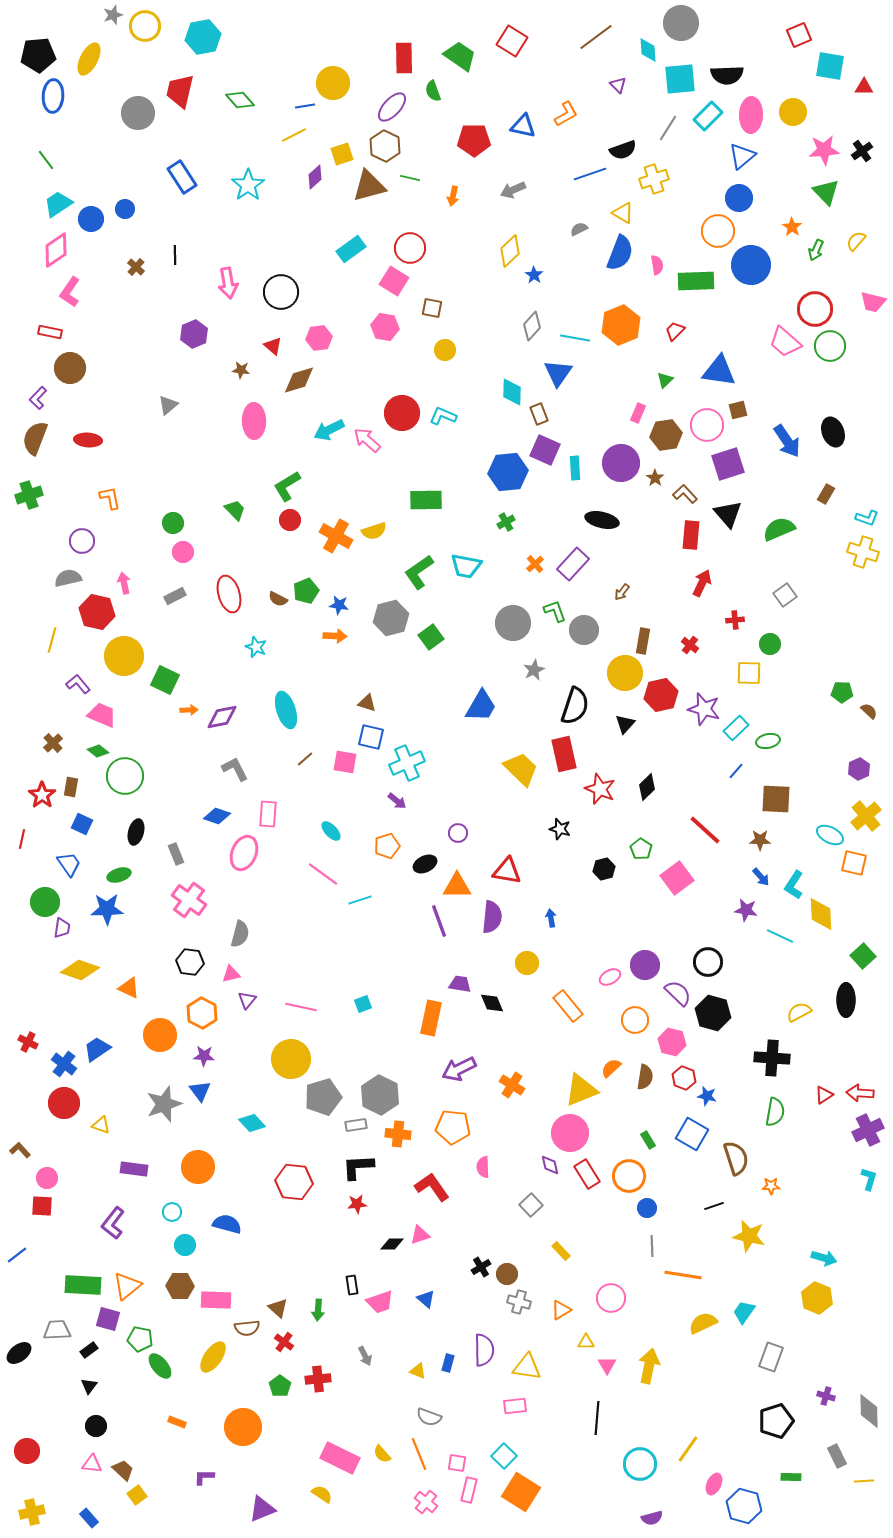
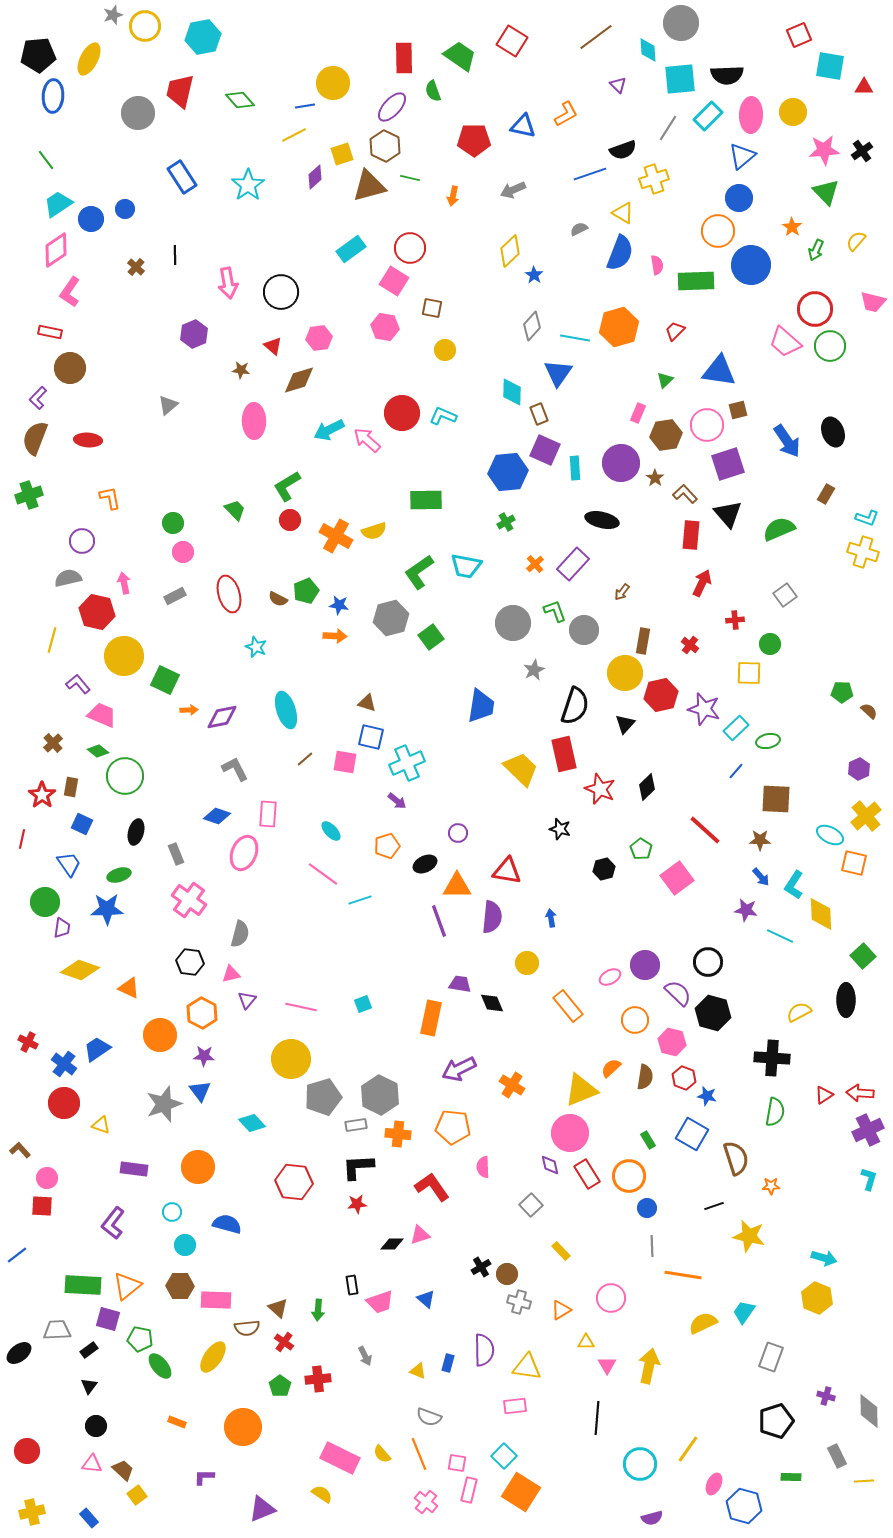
orange hexagon at (621, 325): moved 2 px left, 2 px down; rotated 6 degrees clockwise
blue trapezoid at (481, 706): rotated 21 degrees counterclockwise
